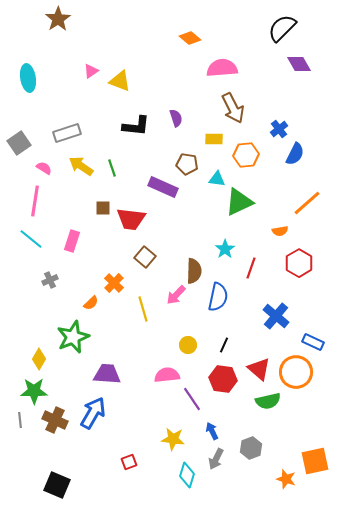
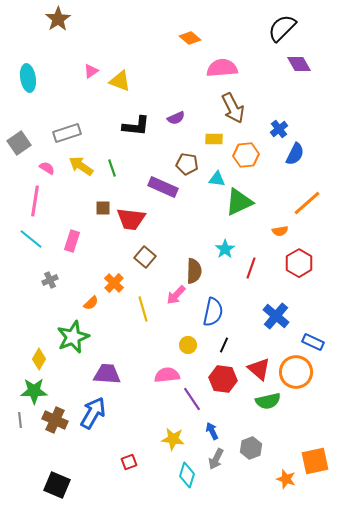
purple semicircle at (176, 118): rotated 84 degrees clockwise
pink semicircle at (44, 168): moved 3 px right
blue semicircle at (218, 297): moved 5 px left, 15 px down
